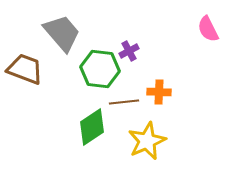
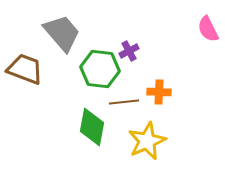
green diamond: rotated 45 degrees counterclockwise
